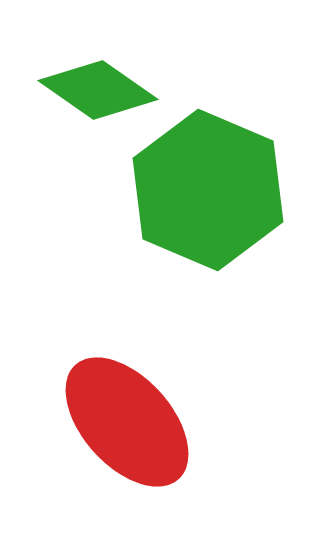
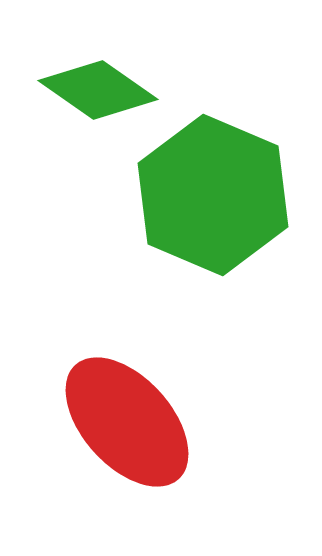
green hexagon: moved 5 px right, 5 px down
